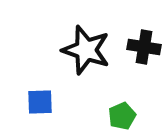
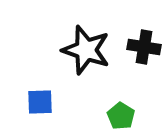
green pentagon: moved 1 px left; rotated 16 degrees counterclockwise
